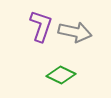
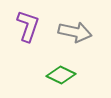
purple L-shape: moved 13 px left
